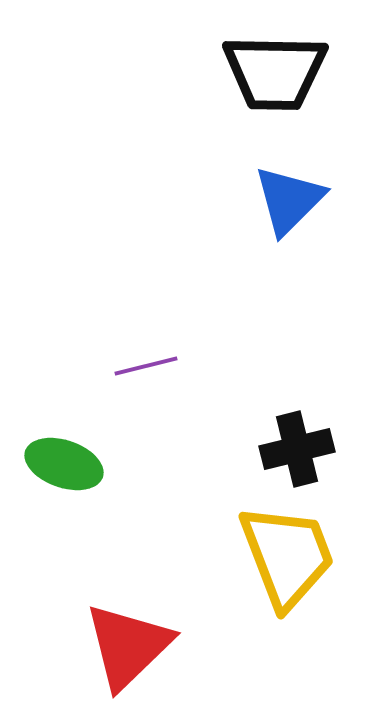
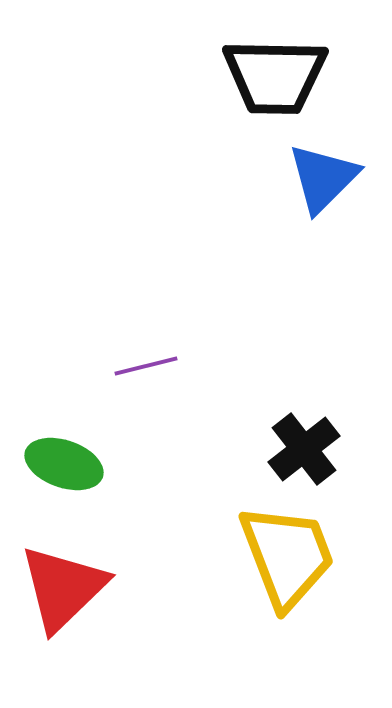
black trapezoid: moved 4 px down
blue triangle: moved 34 px right, 22 px up
black cross: moved 7 px right; rotated 24 degrees counterclockwise
red triangle: moved 65 px left, 58 px up
